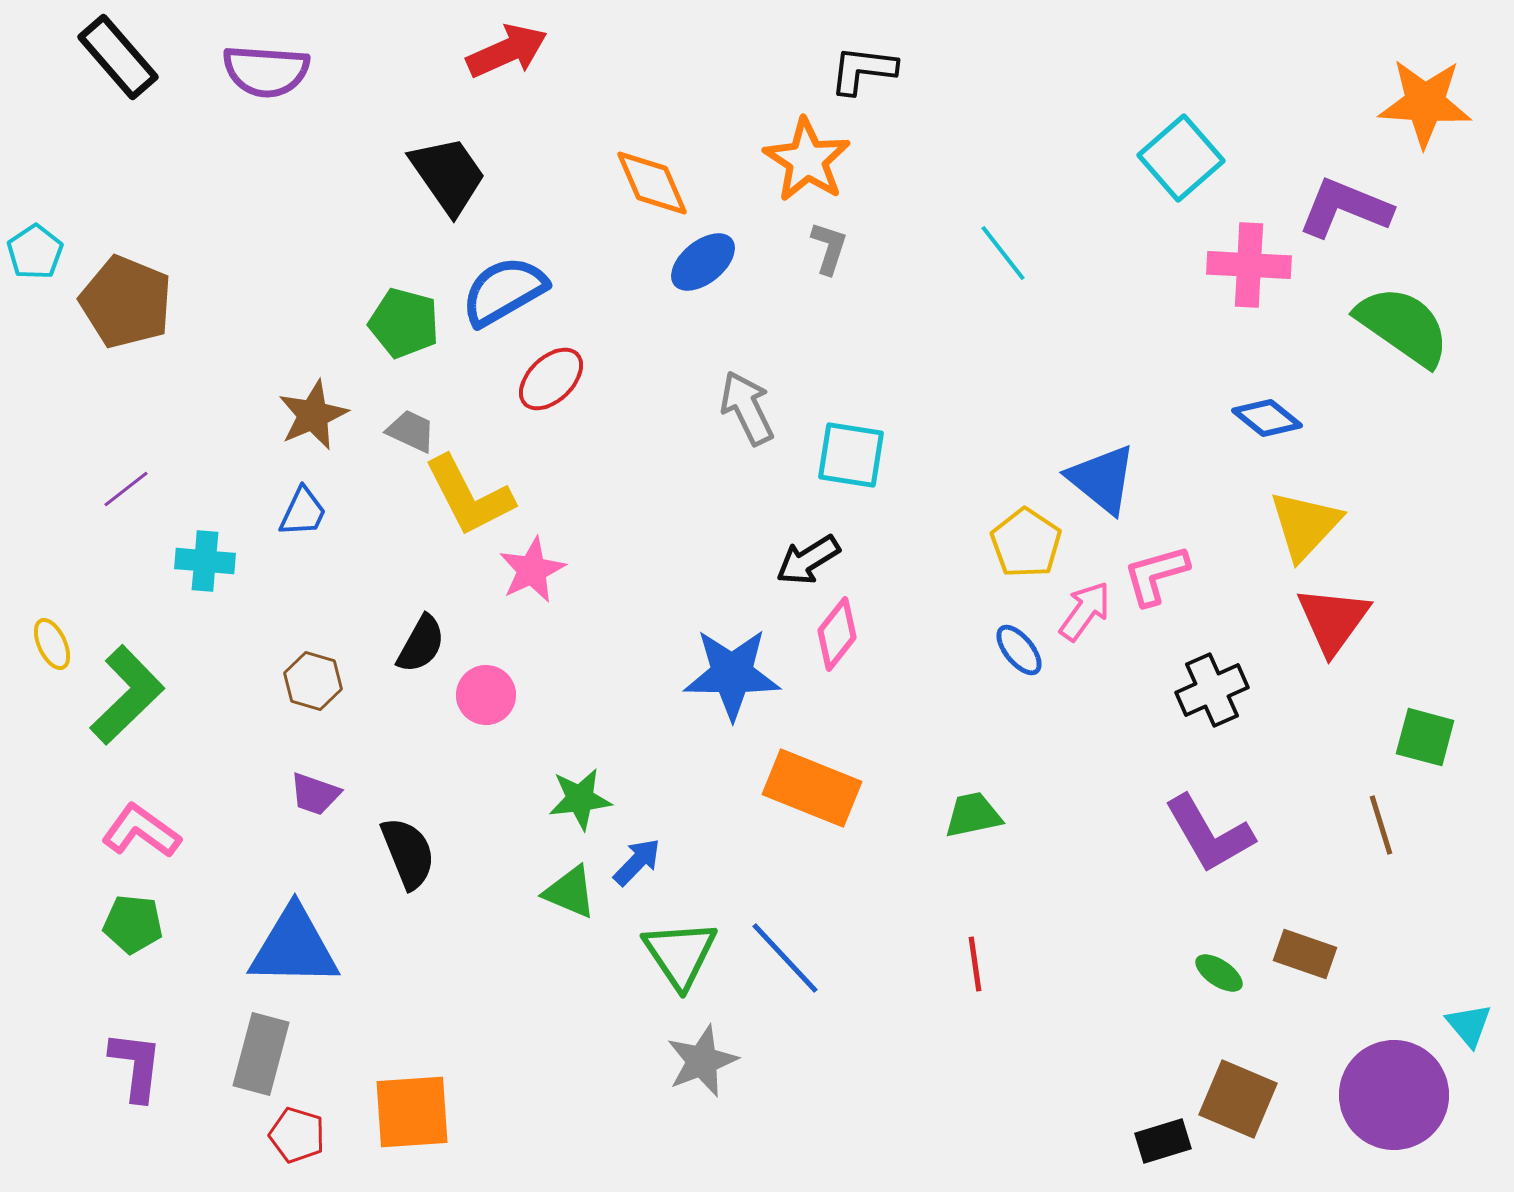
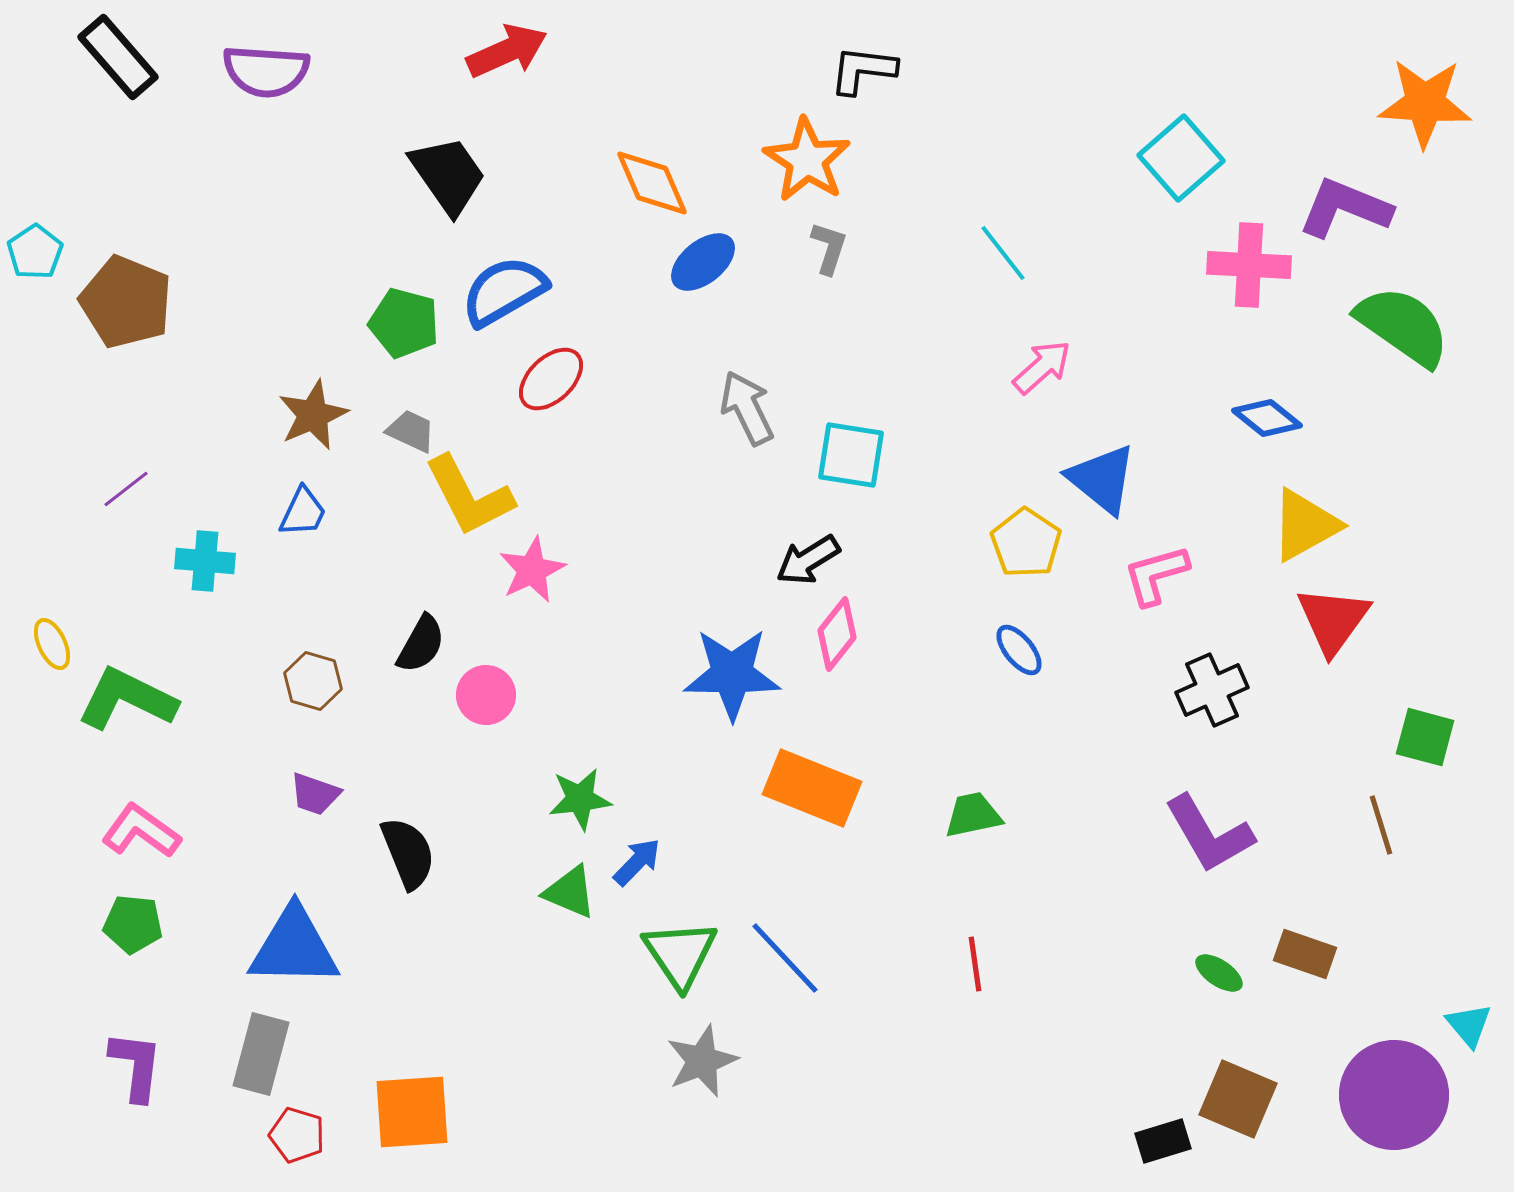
yellow triangle at (1305, 525): rotated 18 degrees clockwise
pink arrow at (1085, 611): moved 43 px left, 244 px up; rotated 12 degrees clockwise
green L-shape at (127, 695): moved 4 px down; rotated 110 degrees counterclockwise
